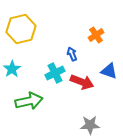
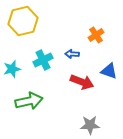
yellow hexagon: moved 2 px right, 8 px up
blue arrow: rotated 64 degrees counterclockwise
cyan star: rotated 18 degrees clockwise
cyan cross: moved 12 px left, 13 px up
